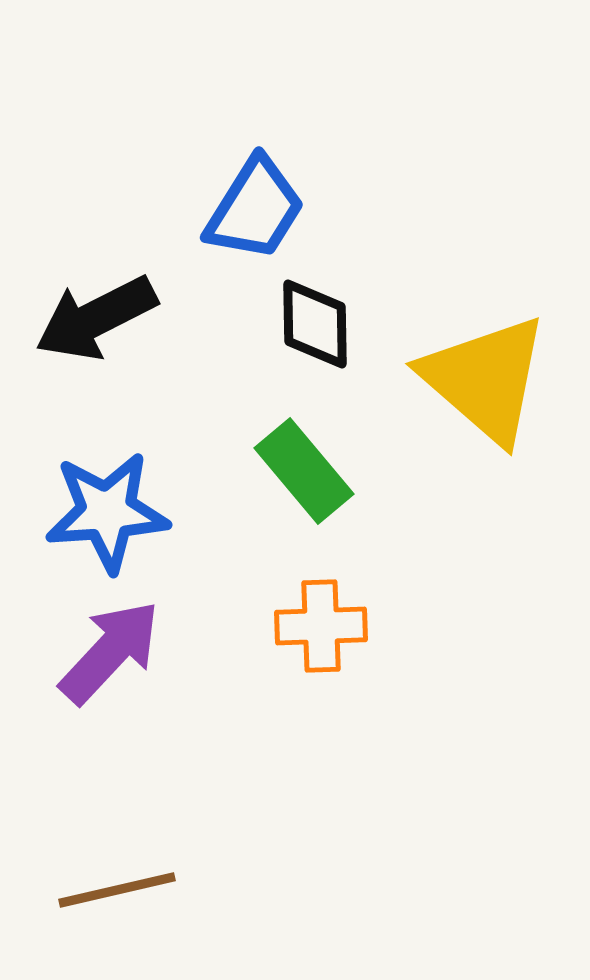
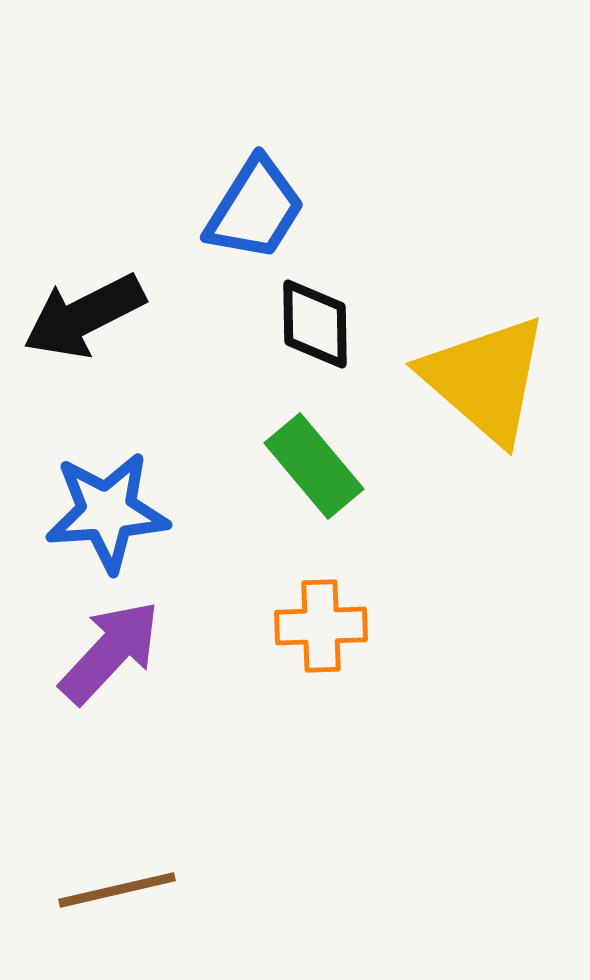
black arrow: moved 12 px left, 2 px up
green rectangle: moved 10 px right, 5 px up
